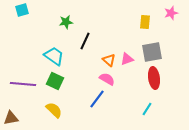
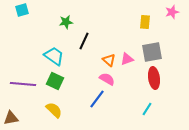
pink star: moved 1 px right, 1 px up
black line: moved 1 px left
